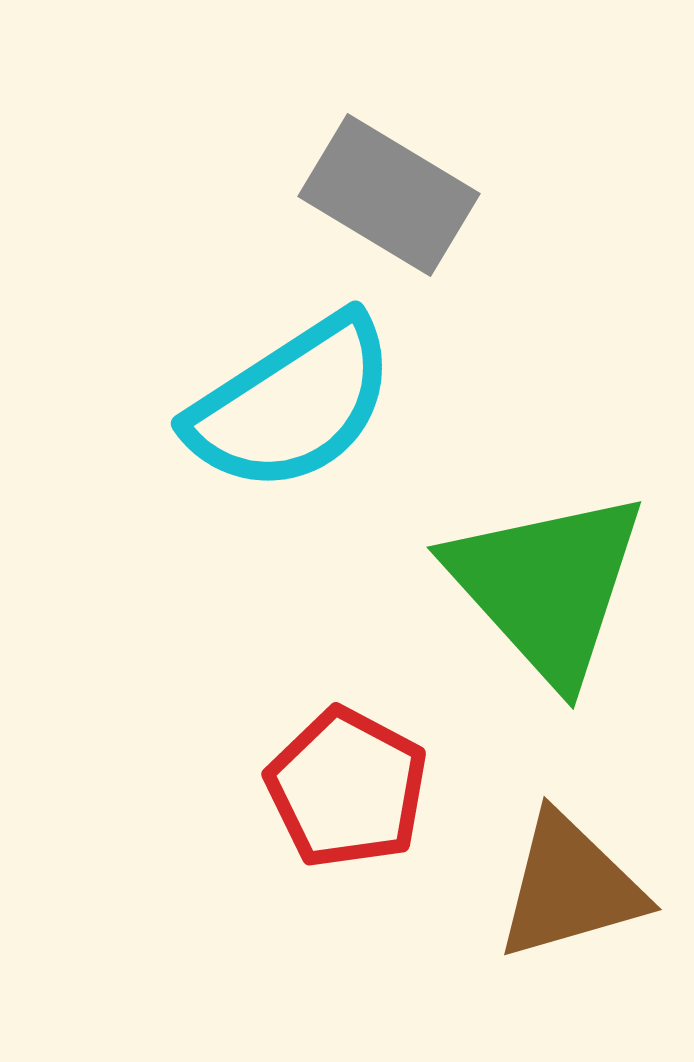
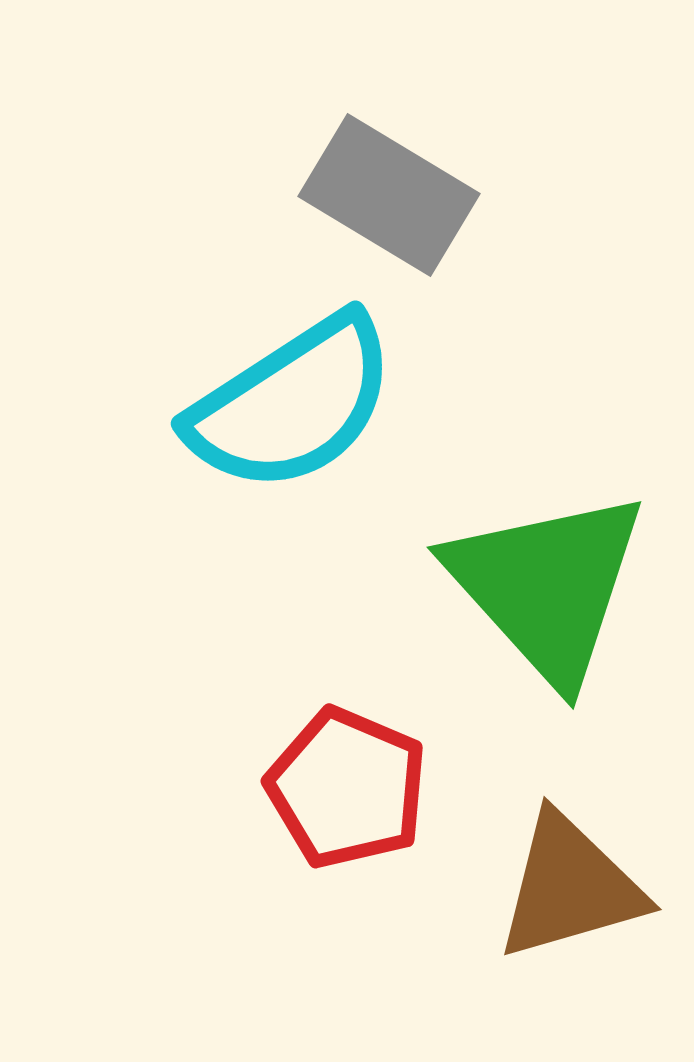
red pentagon: rotated 5 degrees counterclockwise
